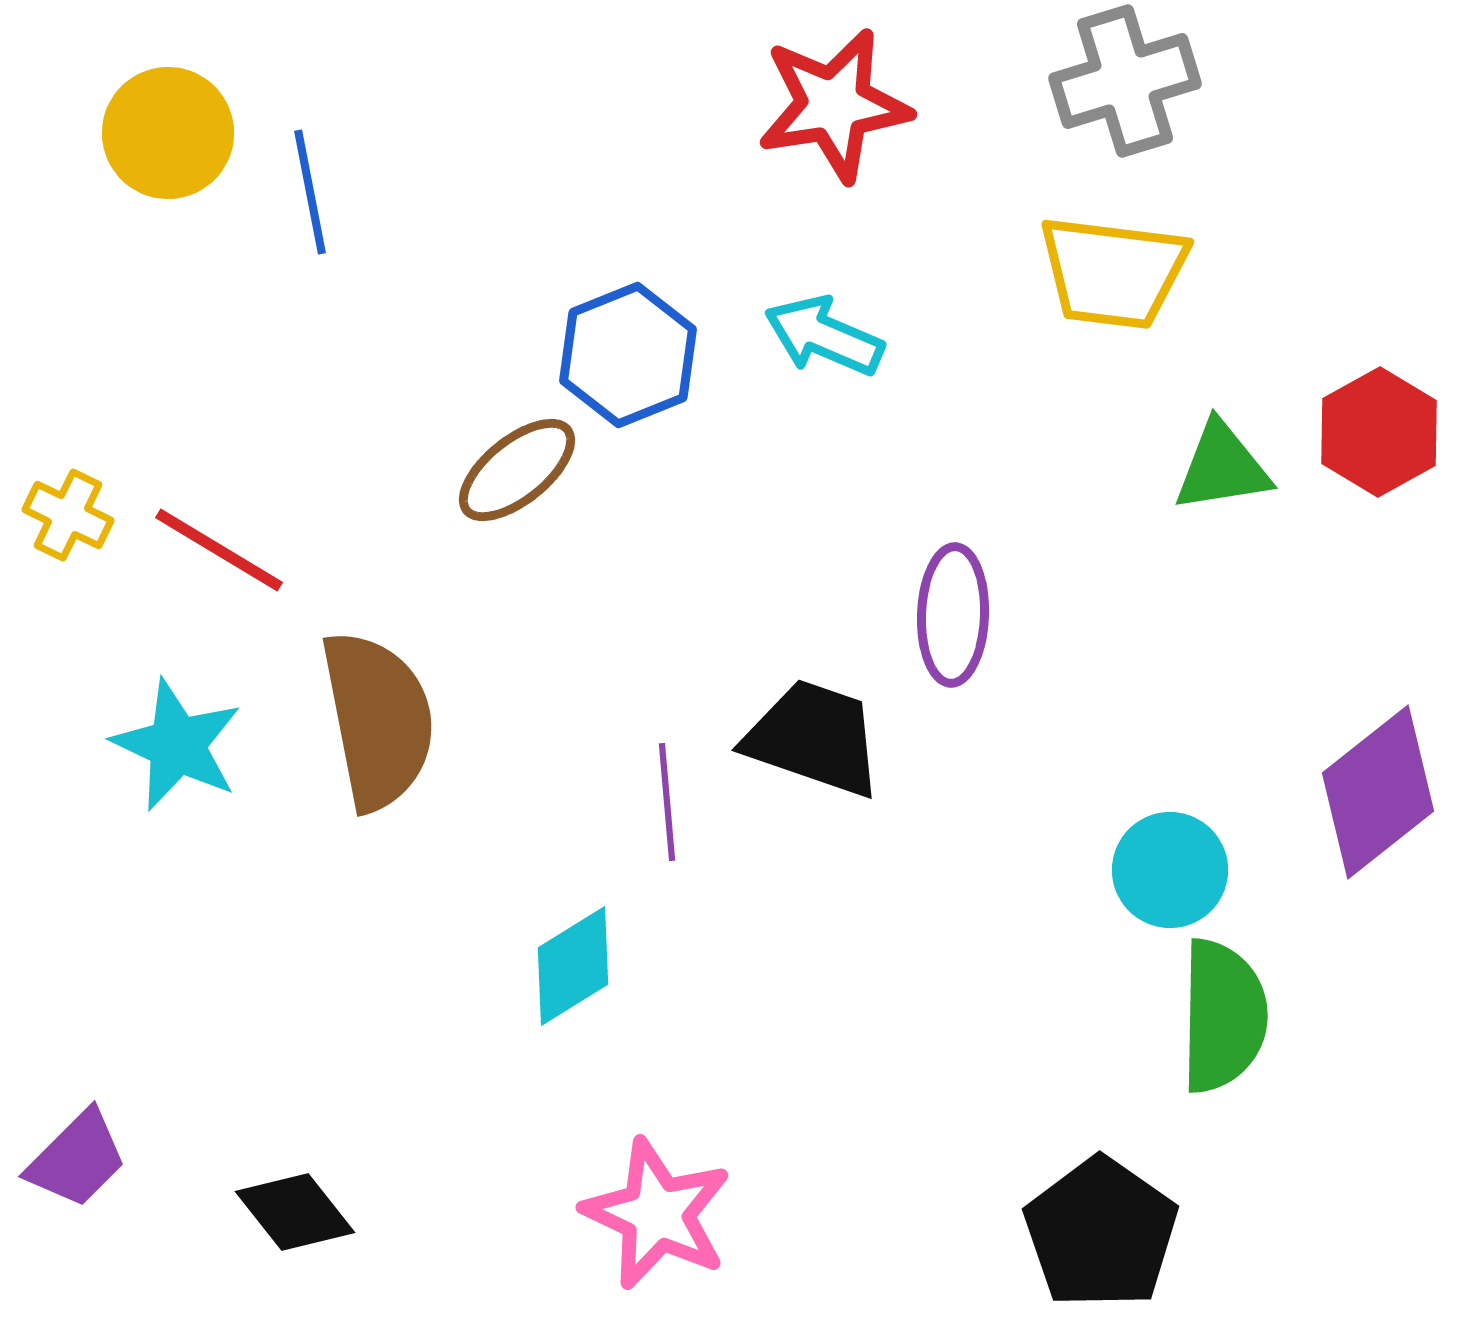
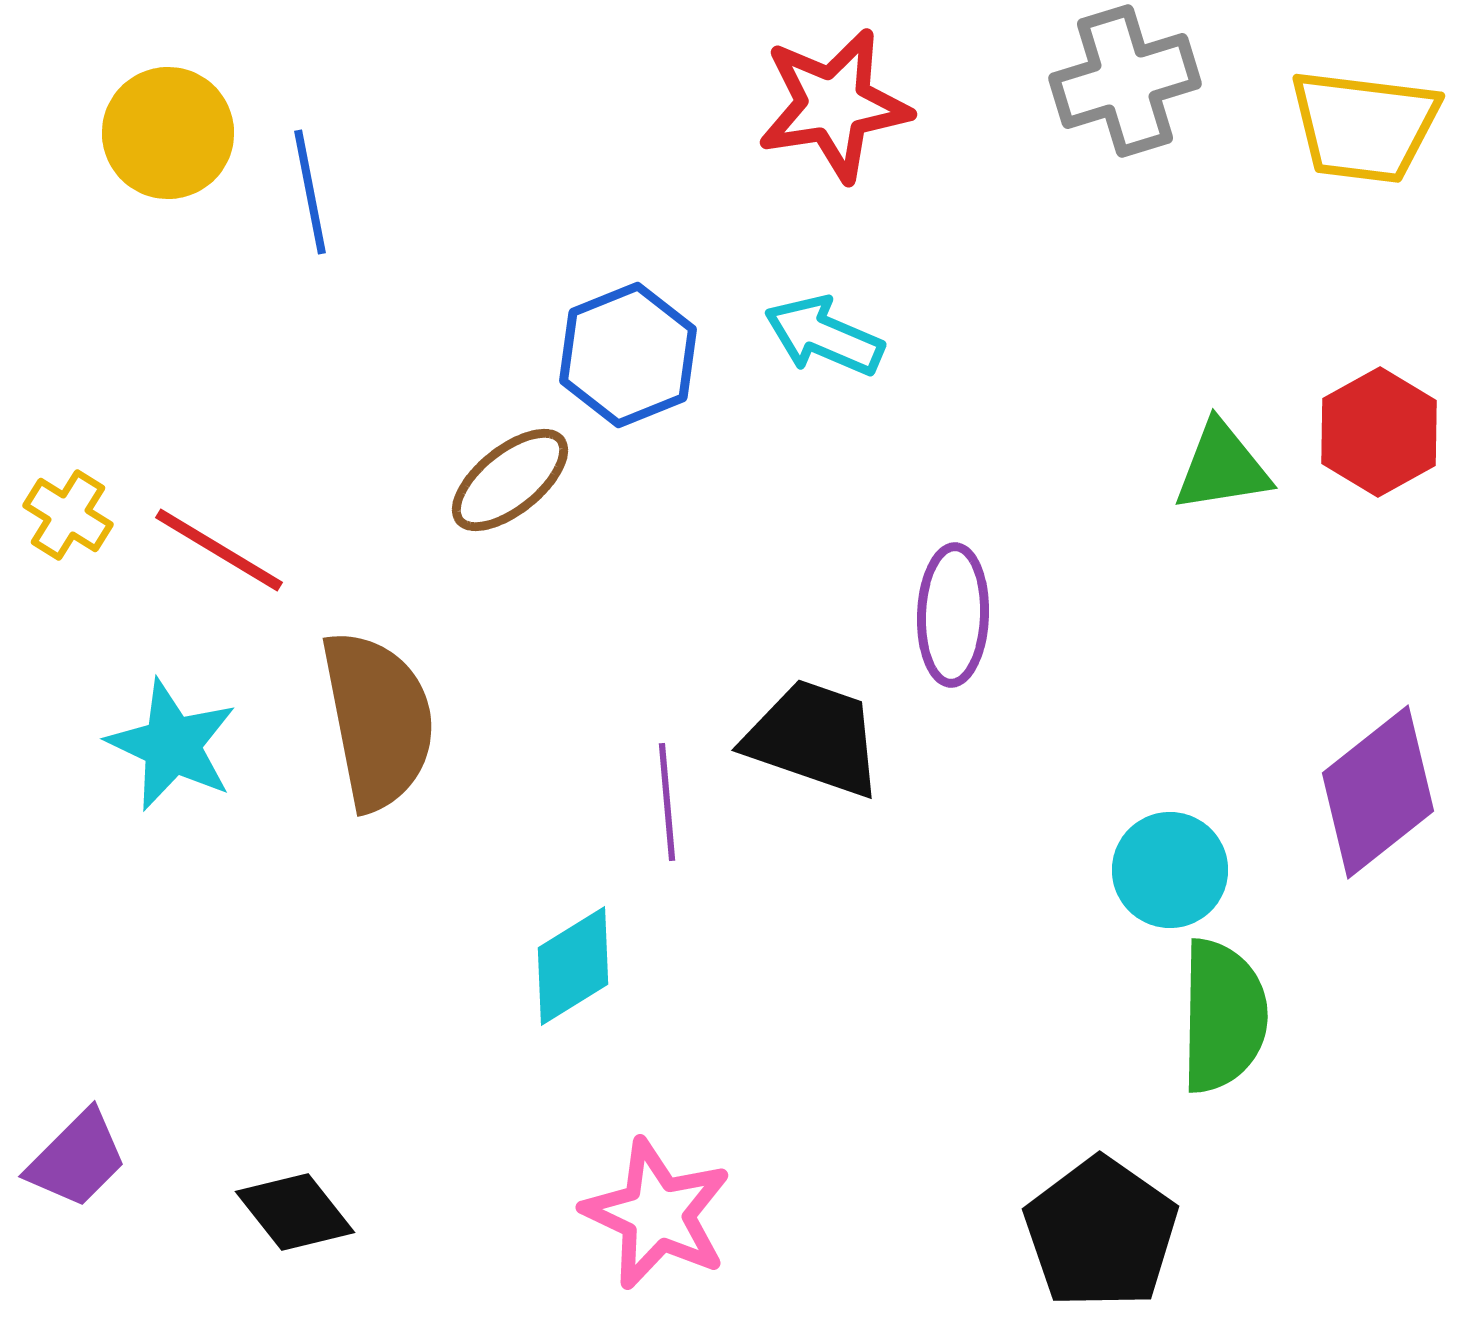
yellow trapezoid: moved 251 px right, 146 px up
brown ellipse: moved 7 px left, 10 px down
yellow cross: rotated 6 degrees clockwise
cyan star: moved 5 px left
